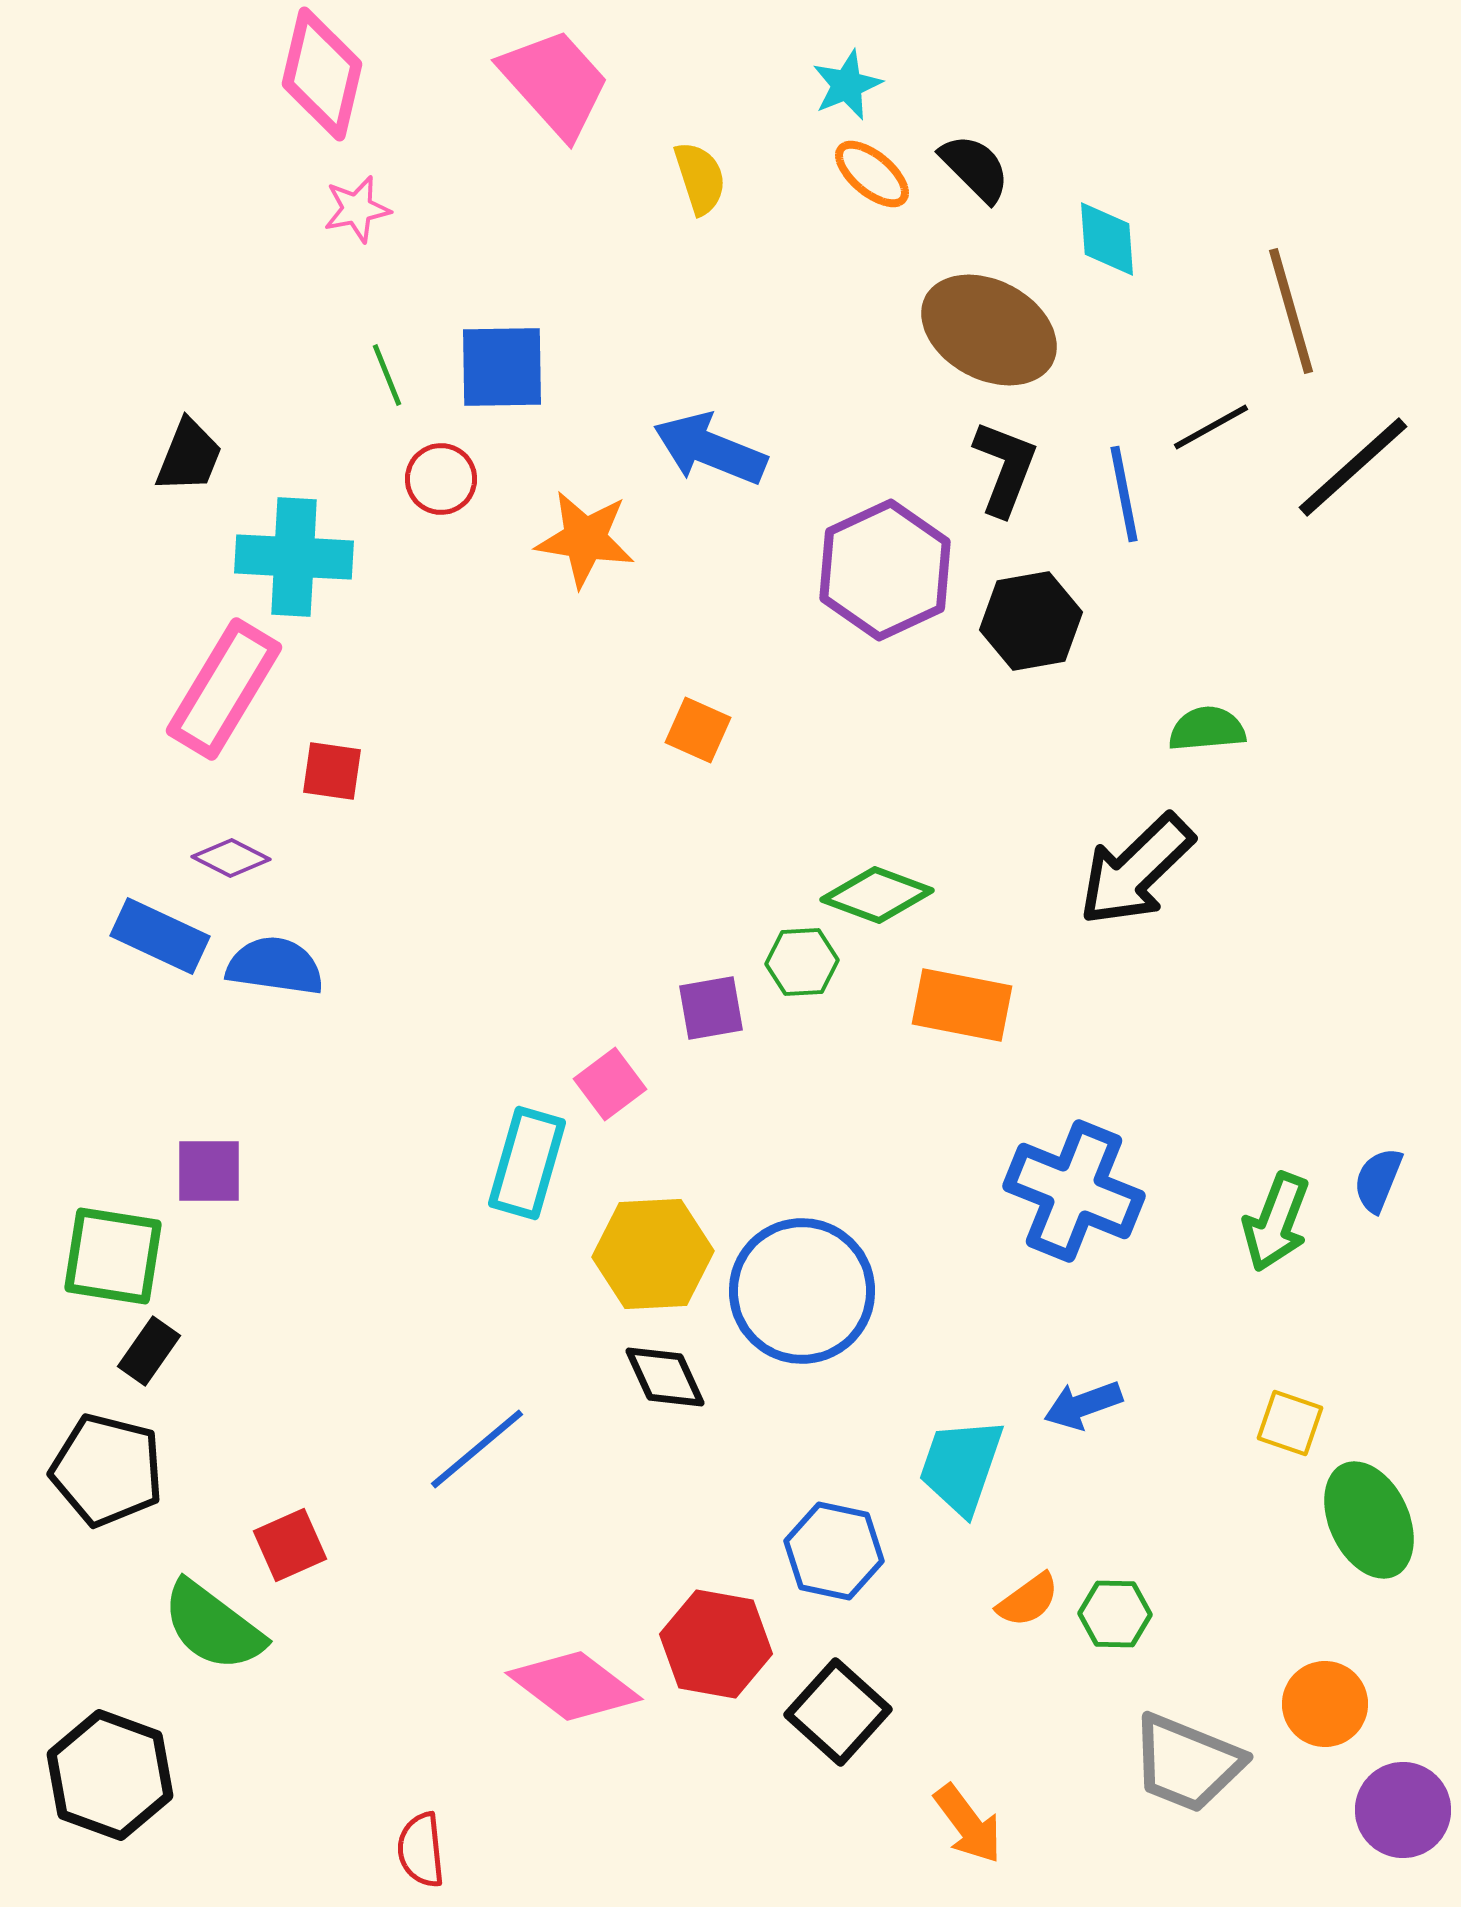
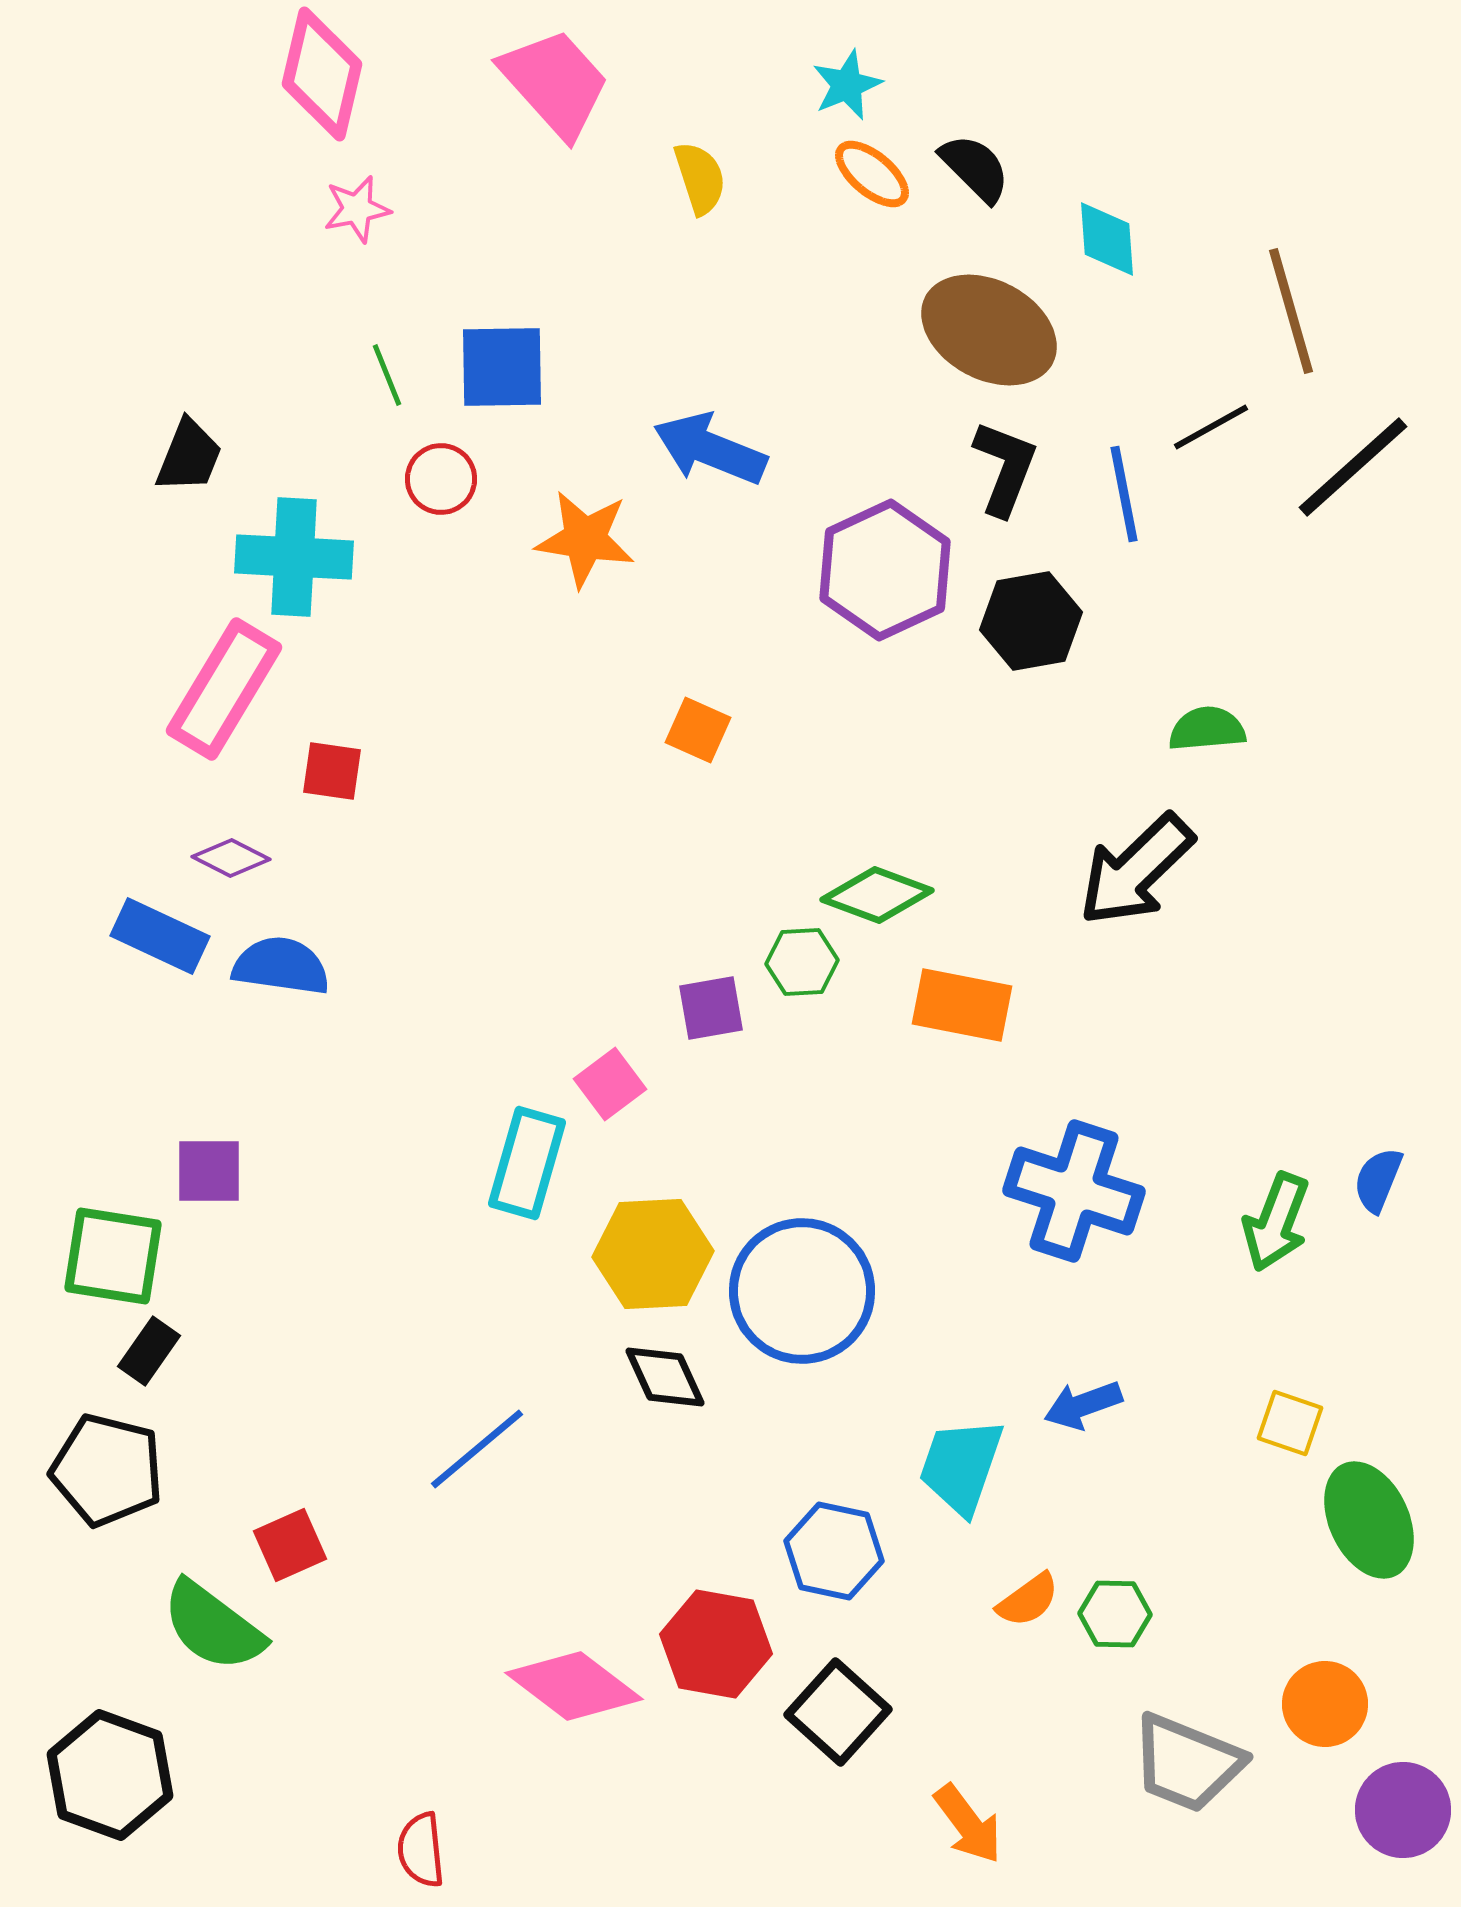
blue semicircle at (275, 966): moved 6 px right
blue cross at (1074, 1191): rotated 4 degrees counterclockwise
